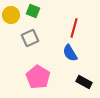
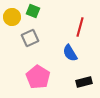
yellow circle: moved 1 px right, 2 px down
red line: moved 6 px right, 1 px up
black rectangle: rotated 42 degrees counterclockwise
